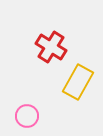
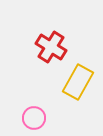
pink circle: moved 7 px right, 2 px down
